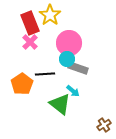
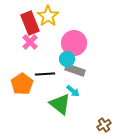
yellow star: moved 2 px left, 1 px down
pink circle: moved 5 px right
gray rectangle: moved 3 px left, 2 px down
